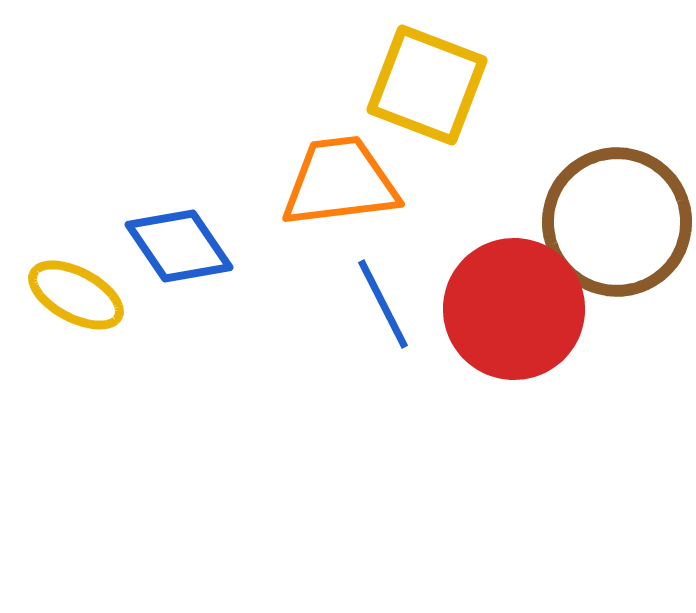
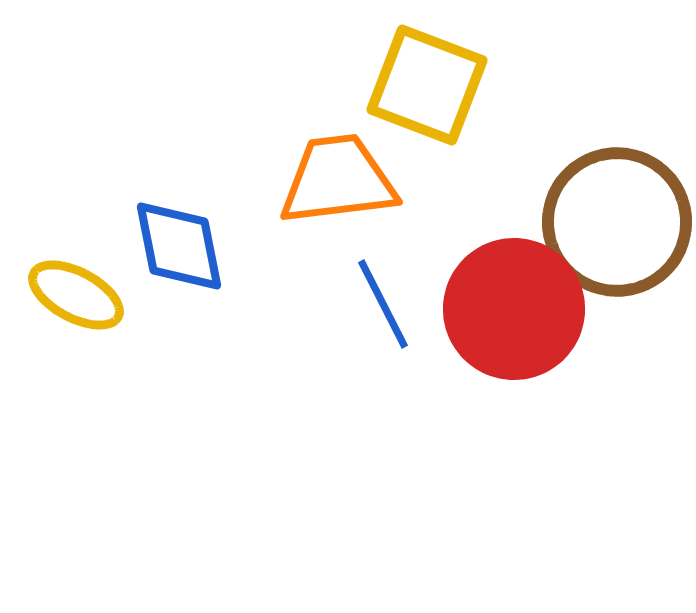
orange trapezoid: moved 2 px left, 2 px up
blue diamond: rotated 23 degrees clockwise
